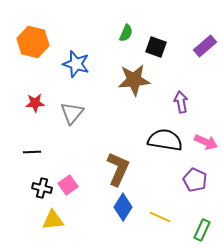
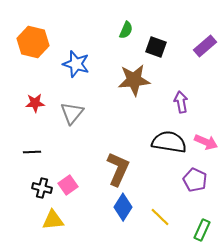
green semicircle: moved 3 px up
black semicircle: moved 4 px right, 2 px down
yellow line: rotated 20 degrees clockwise
